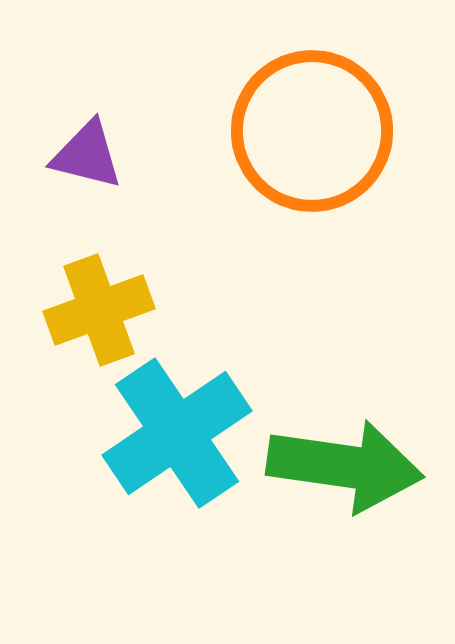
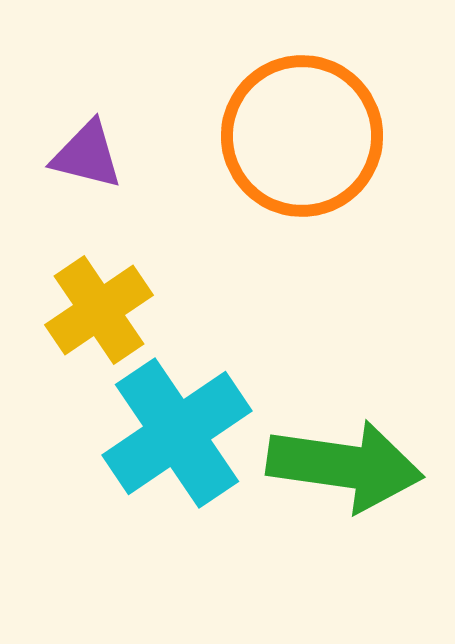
orange circle: moved 10 px left, 5 px down
yellow cross: rotated 14 degrees counterclockwise
